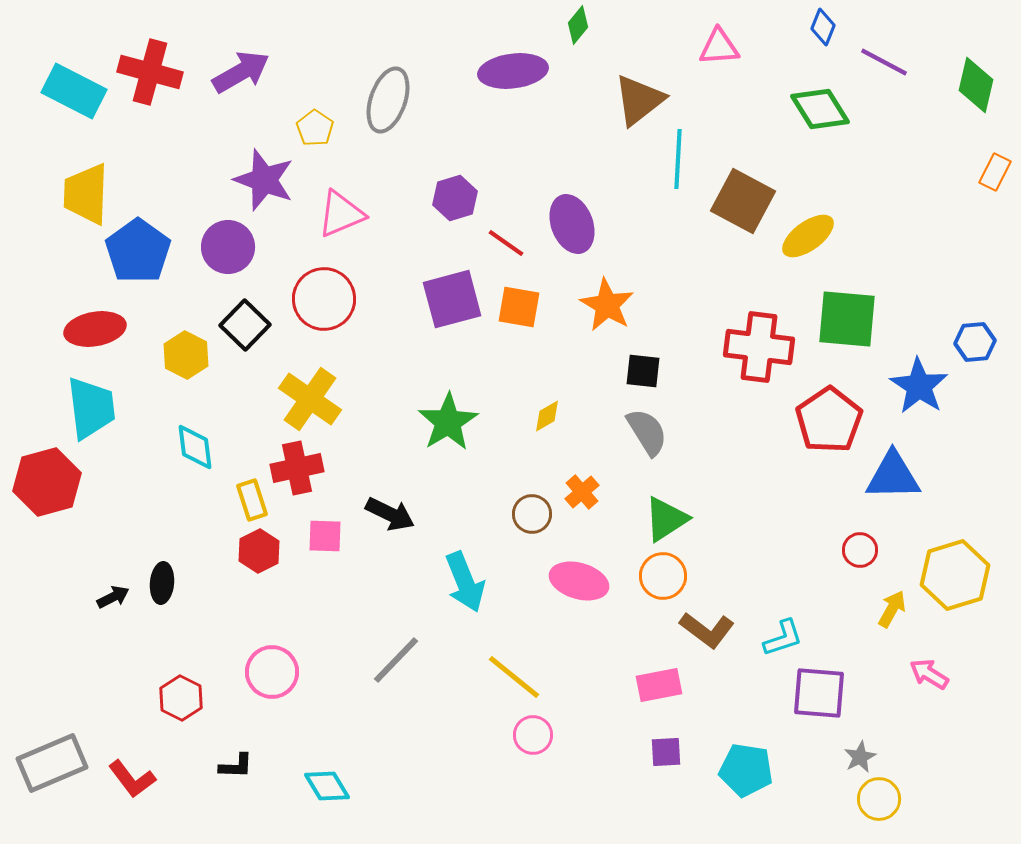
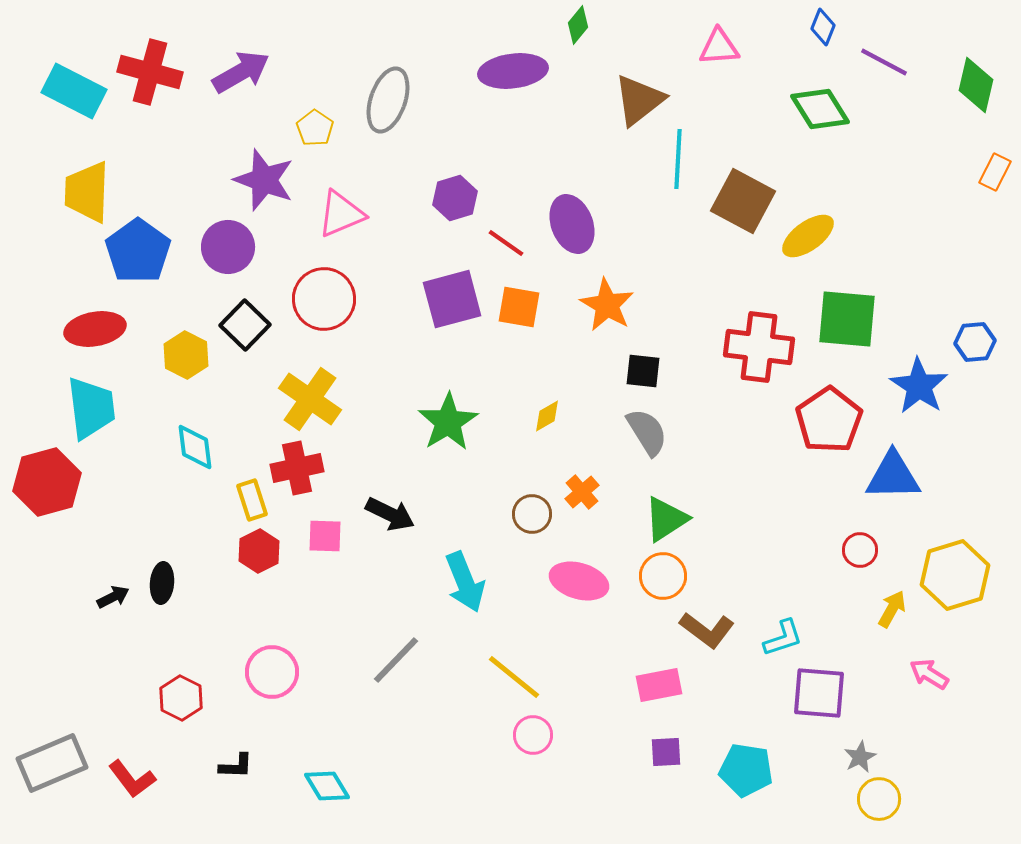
yellow trapezoid at (86, 194): moved 1 px right, 2 px up
